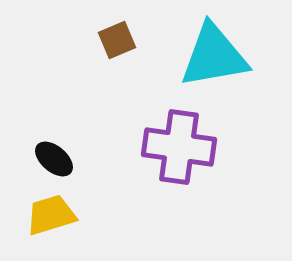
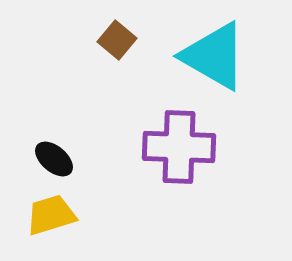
brown square: rotated 27 degrees counterclockwise
cyan triangle: rotated 40 degrees clockwise
purple cross: rotated 6 degrees counterclockwise
